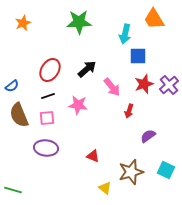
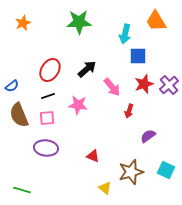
orange trapezoid: moved 2 px right, 2 px down
green line: moved 9 px right
